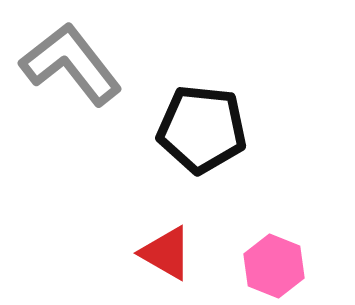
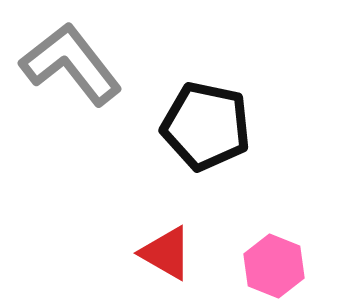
black pentagon: moved 4 px right, 3 px up; rotated 6 degrees clockwise
